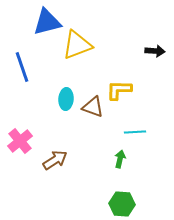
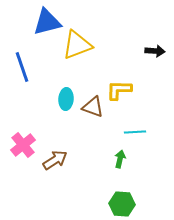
pink cross: moved 3 px right, 4 px down
